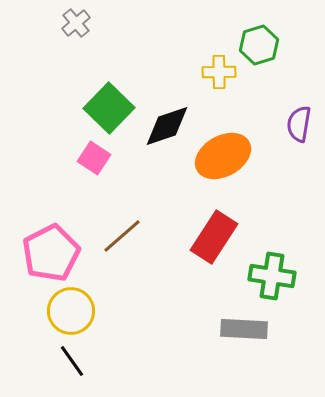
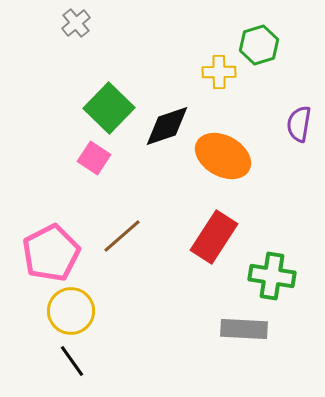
orange ellipse: rotated 58 degrees clockwise
